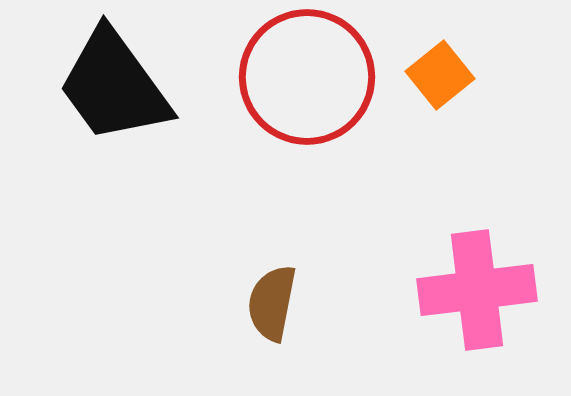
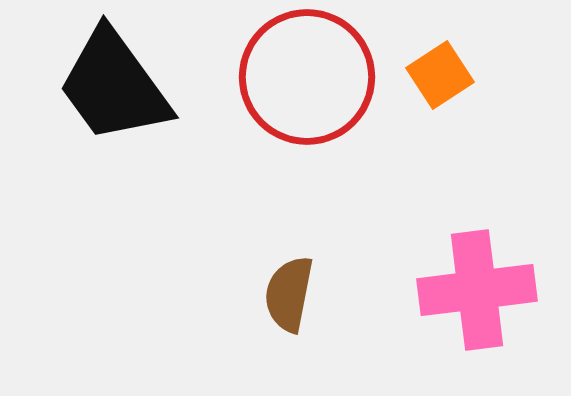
orange square: rotated 6 degrees clockwise
brown semicircle: moved 17 px right, 9 px up
